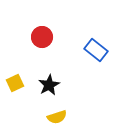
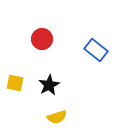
red circle: moved 2 px down
yellow square: rotated 36 degrees clockwise
